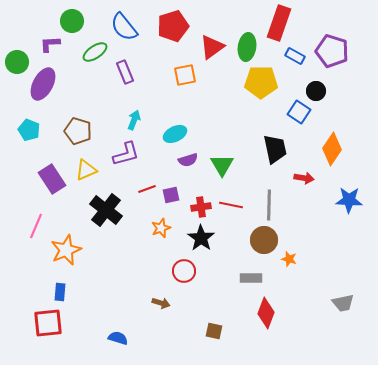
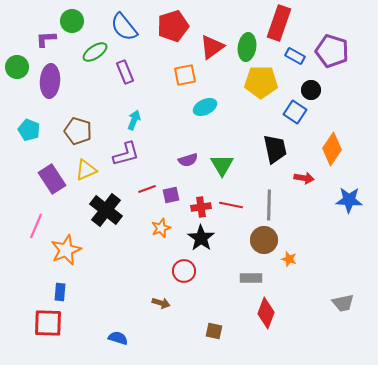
purple L-shape at (50, 44): moved 4 px left, 5 px up
green circle at (17, 62): moved 5 px down
purple ellipse at (43, 84): moved 7 px right, 3 px up; rotated 24 degrees counterclockwise
black circle at (316, 91): moved 5 px left, 1 px up
blue square at (299, 112): moved 4 px left
cyan ellipse at (175, 134): moved 30 px right, 27 px up
red square at (48, 323): rotated 8 degrees clockwise
